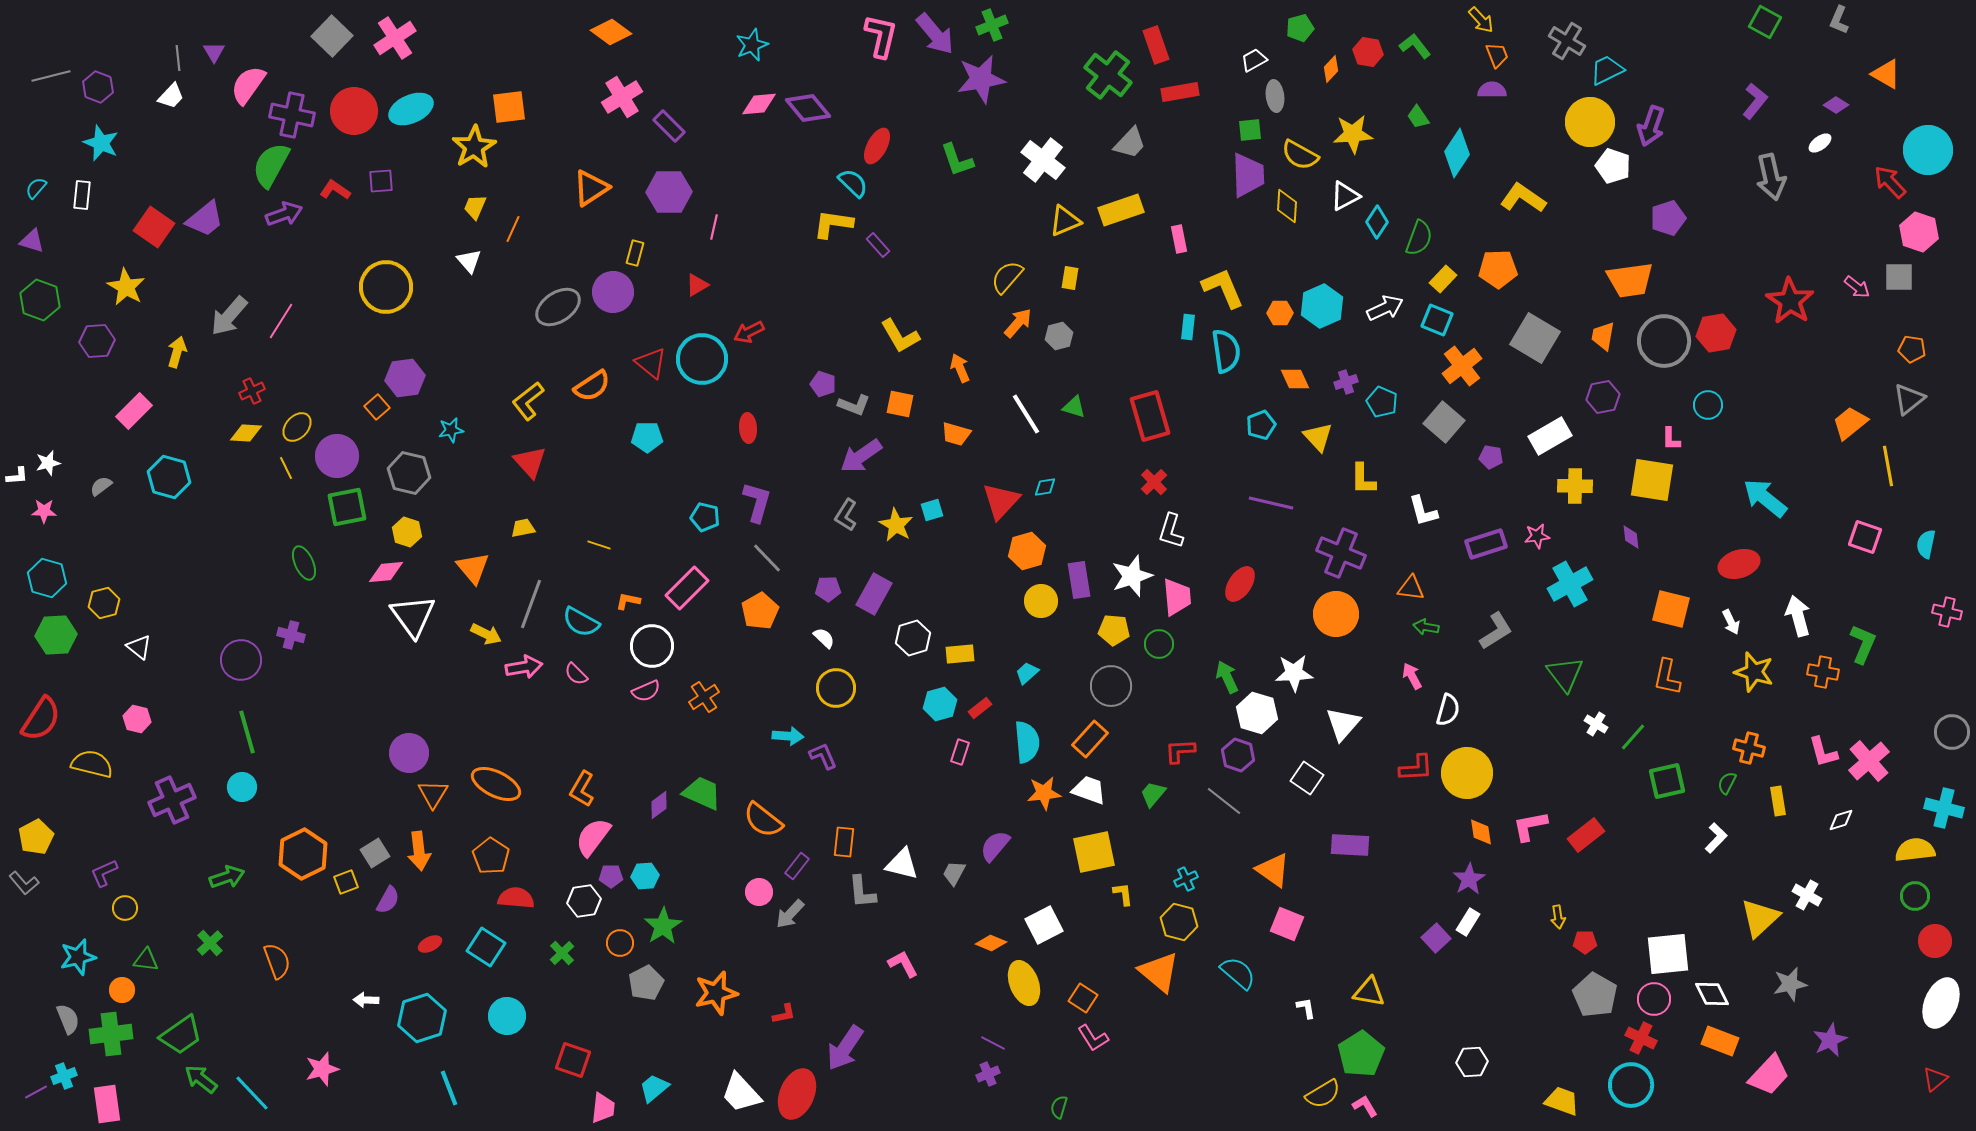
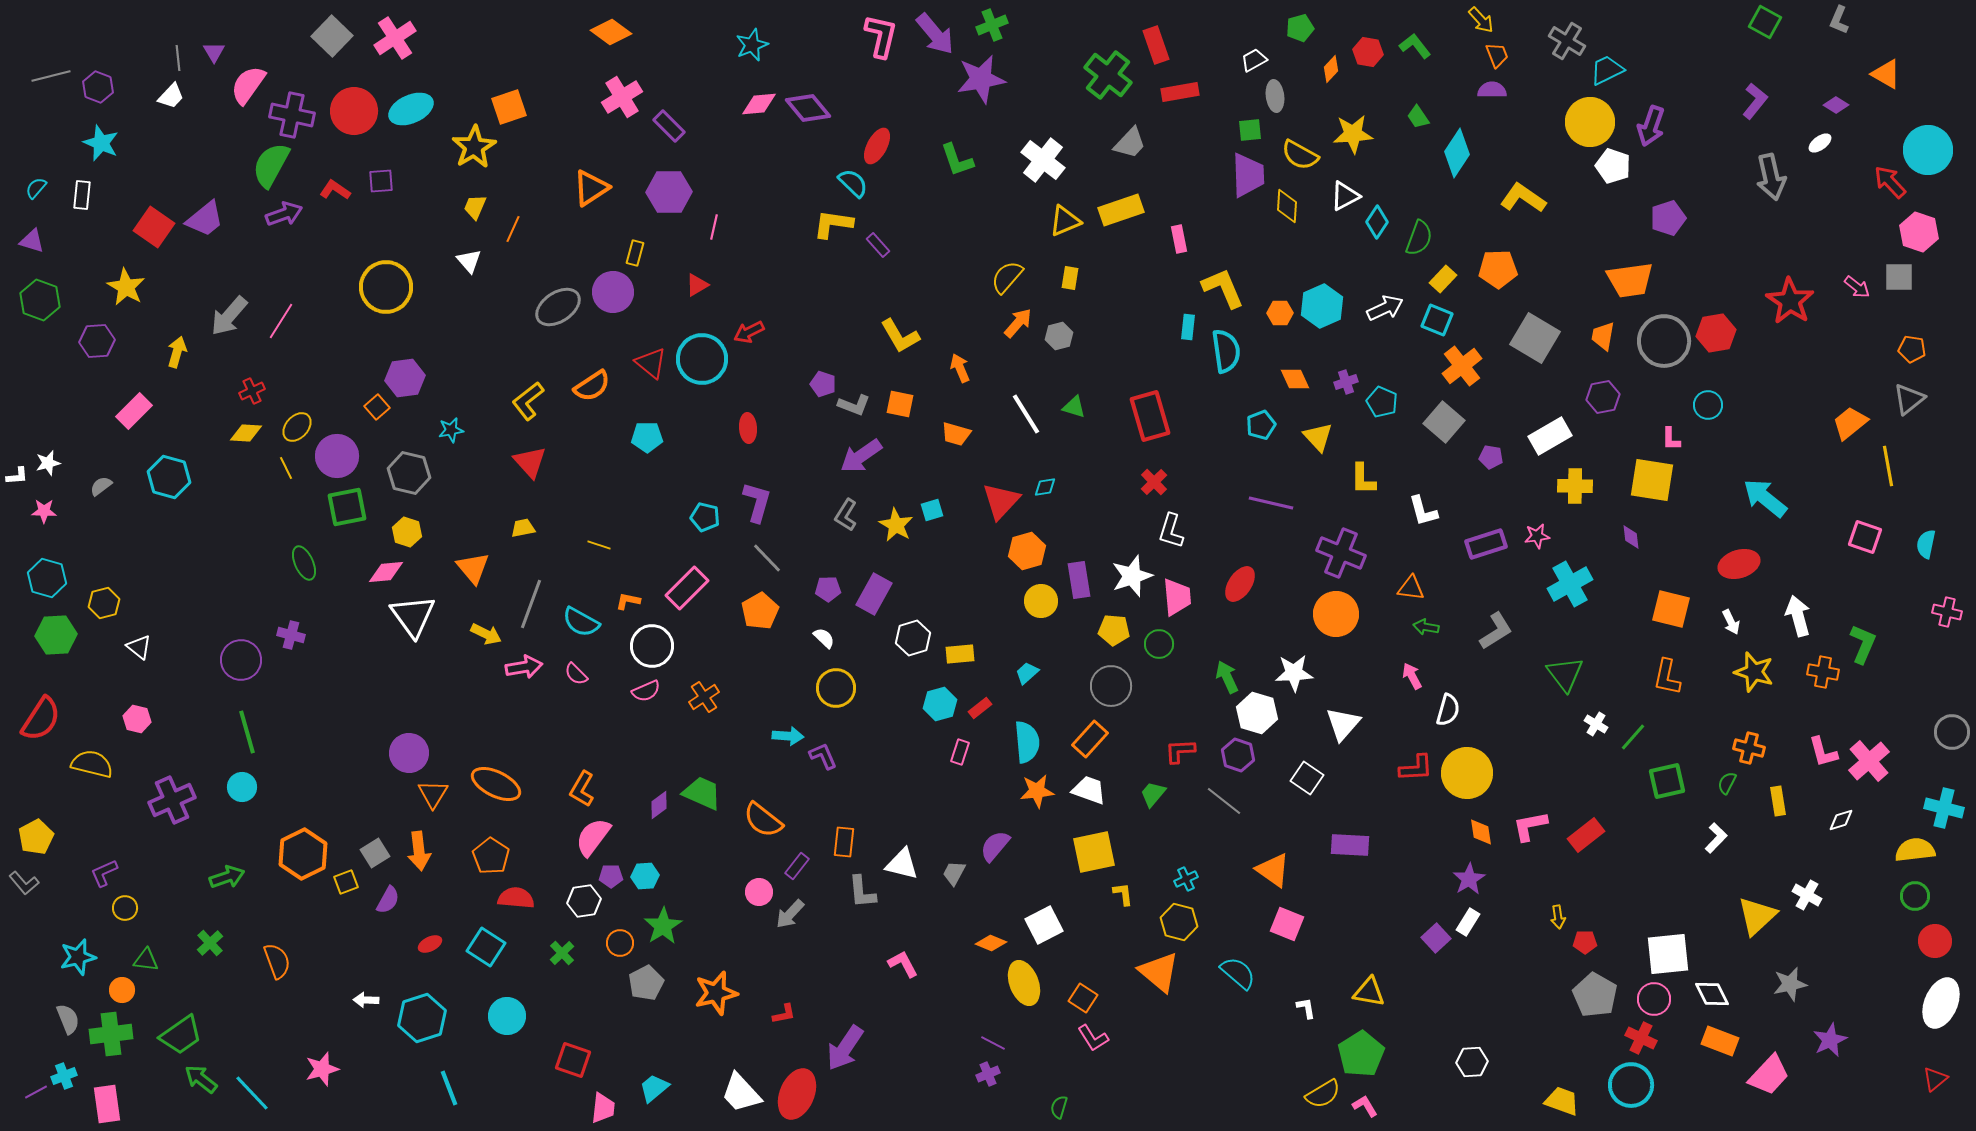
orange square at (509, 107): rotated 12 degrees counterclockwise
orange star at (1044, 793): moved 7 px left, 2 px up
yellow triangle at (1760, 918): moved 3 px left, 2 px up
